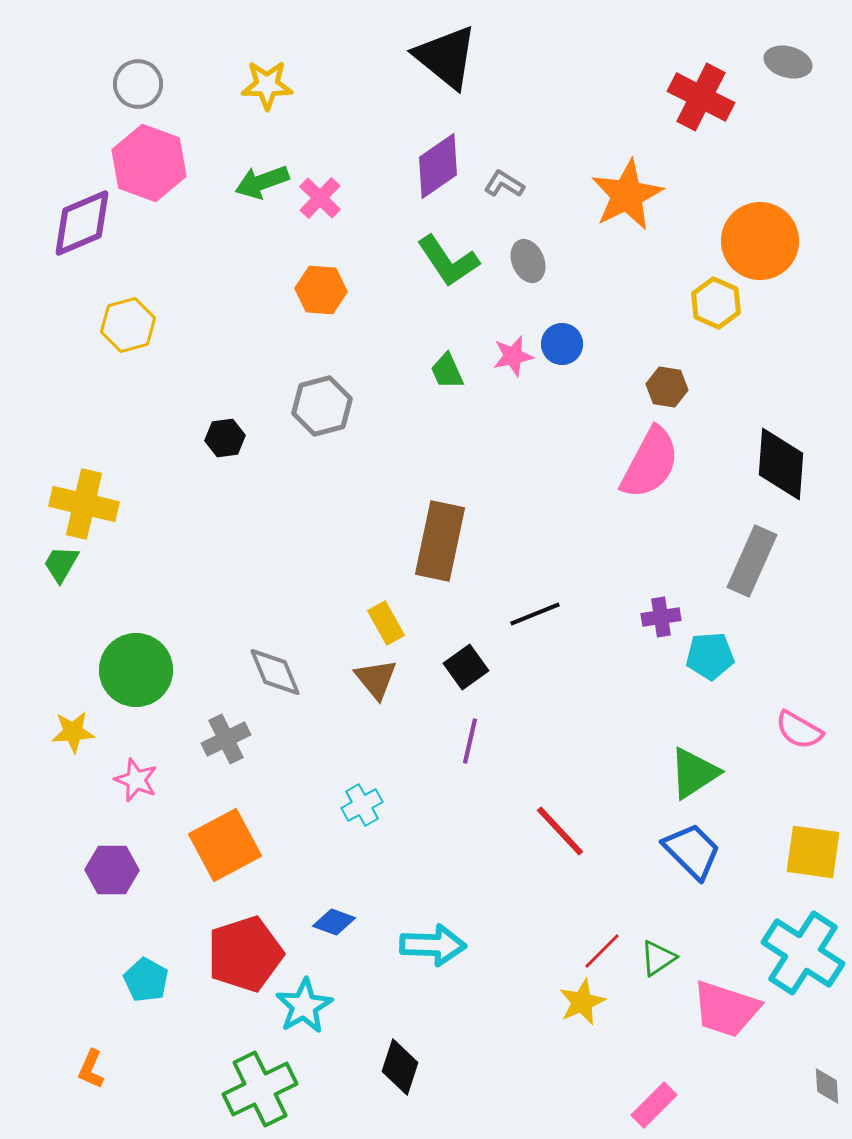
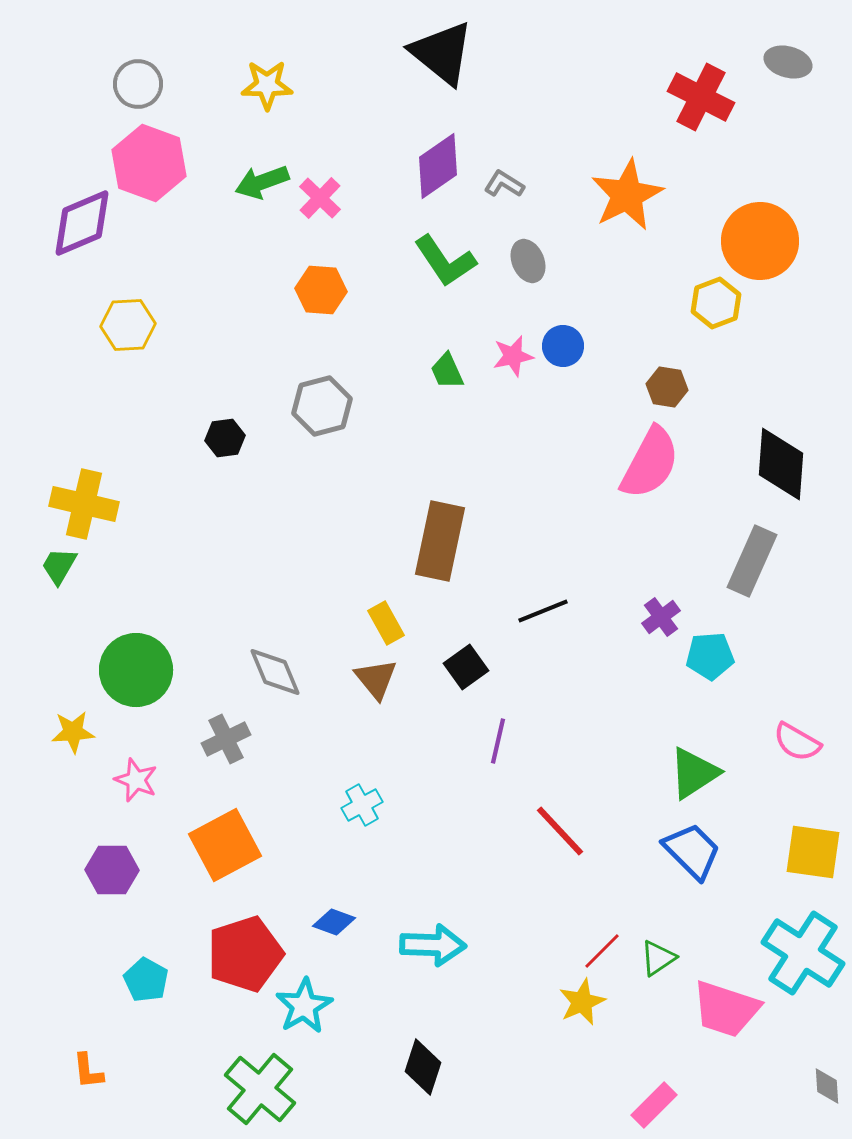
black triangle at (446, 57): moved 4 px left, 4 px up
green L-shape at (448, 261): moved 3 px left
yellow hexagon at (716, 303): rotated 15 degrees clockwise
yellow hexagon at (128, 325): rotated 12 degrees clockwise
blue circle at (562, 344): moved 1 px right, 2 px down
green trapezoid at (61, 564): moved 2 px left, 2 px down
black line at (535, 614): moved 8 px right, 3 px up
purple cross at (661, 617): rotated 27 degrees counterclockwise
pink semicircle at (799, 730): moved 2 px left, 12 px down
purple line at (470, 741): moved 28 px right
black diamond at (400, 1067): moved 23 px right
orange L-shape at (91, 1069): moved 3 px left, 2 px down; rotated 30 degrees counterclockwise
green cross at (260, 1089): rotated 24 degrees counterclockwise
